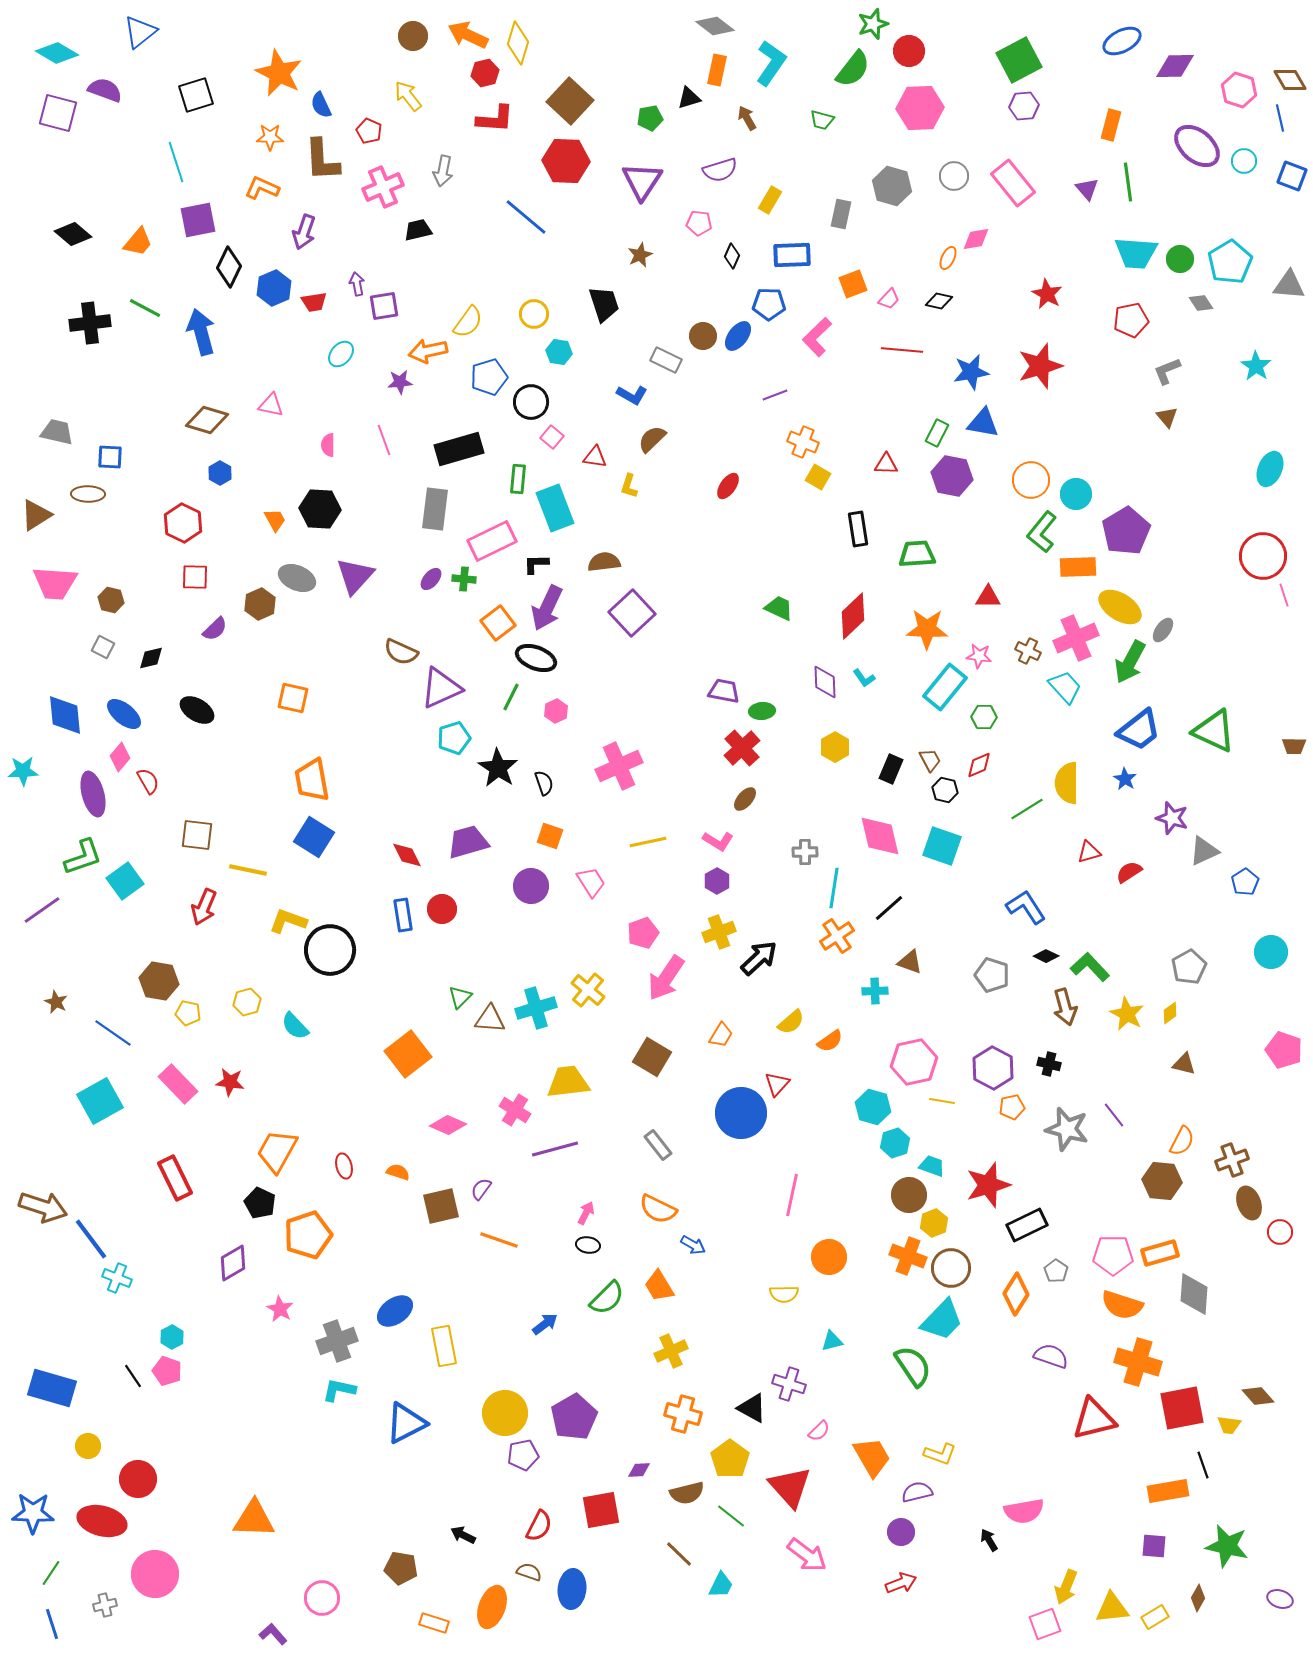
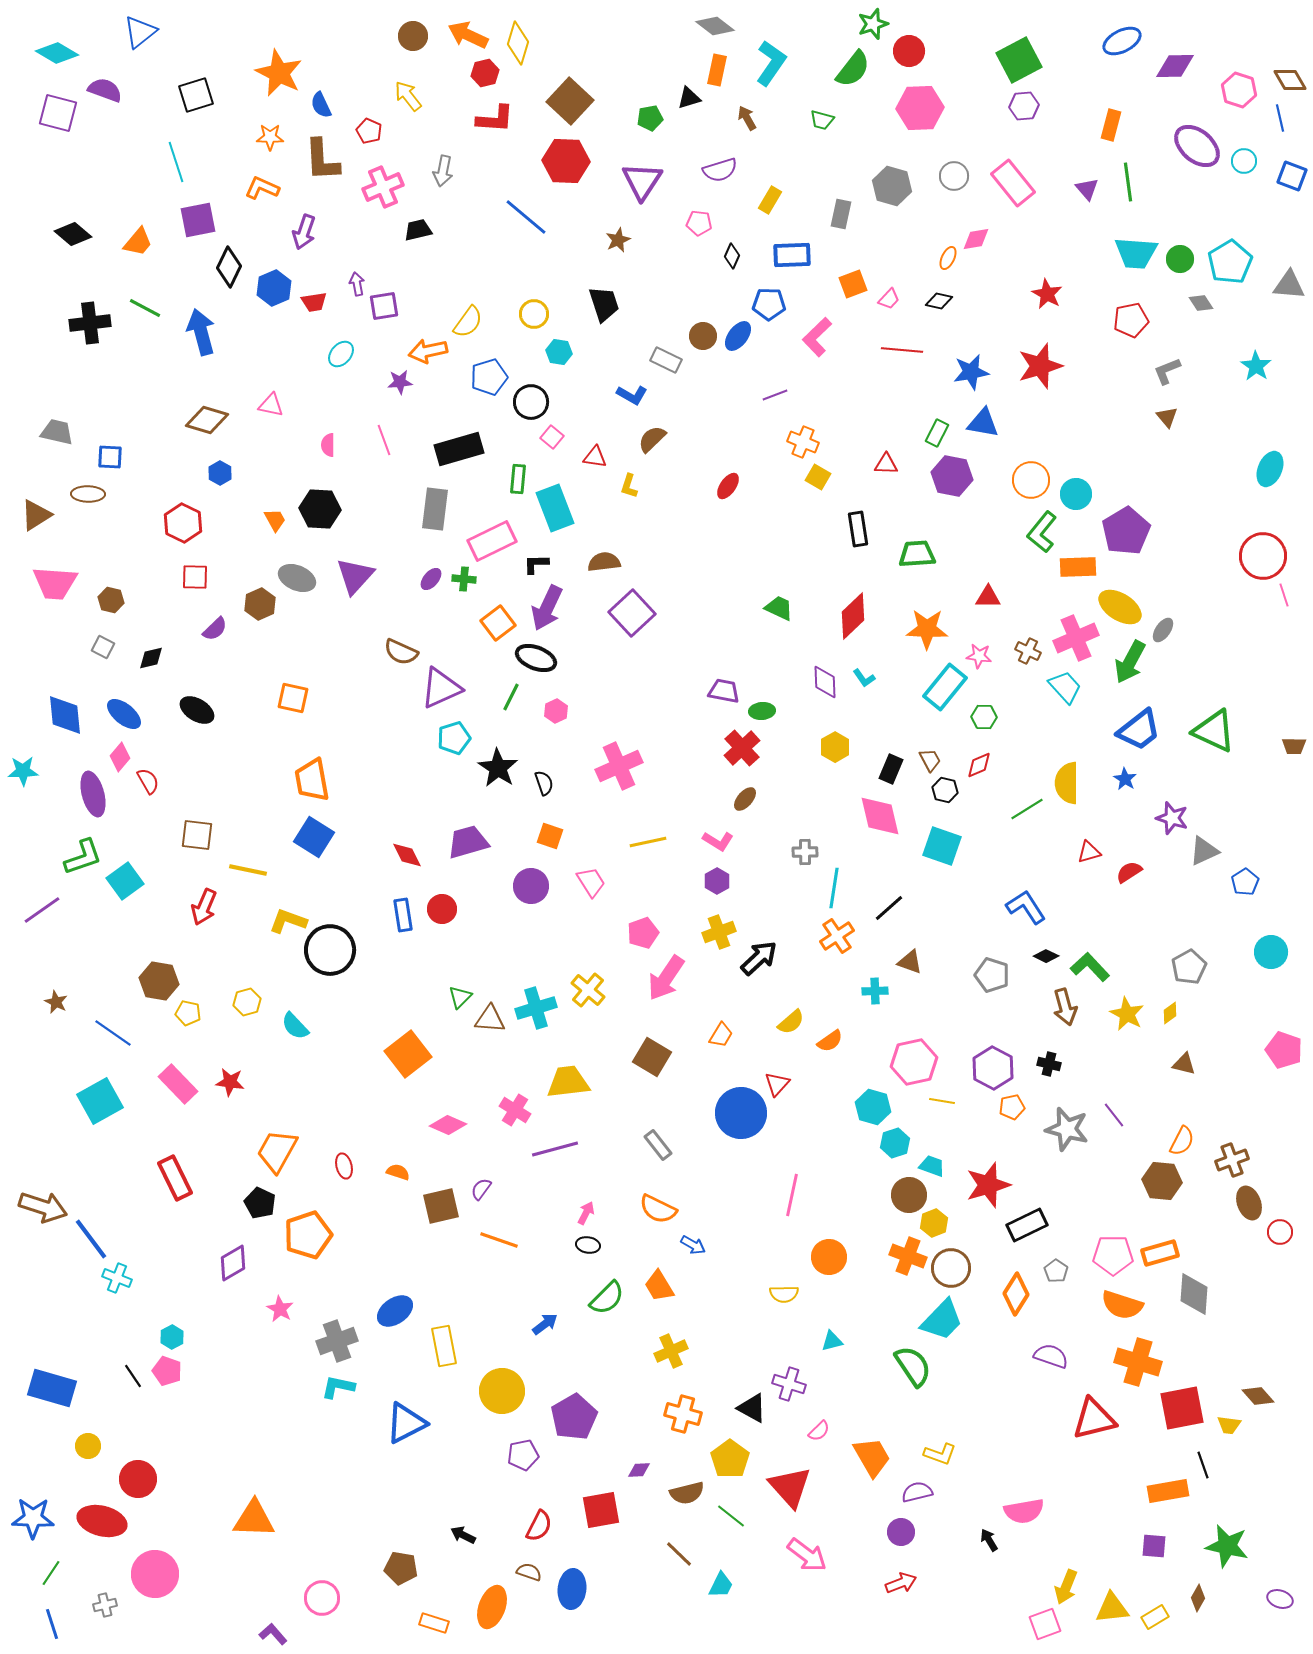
brown star at (640, 255): moved 22 px left, 15 px up
pink diamond at (880, 836): moved 20 px up
cyan L-shape at (339, 1390): moved 1 px left, 3 px up
yellow circle at (505, 1413): moved 3 px left, 22 px up
blue star at (33, 1513): moved 5 px down
